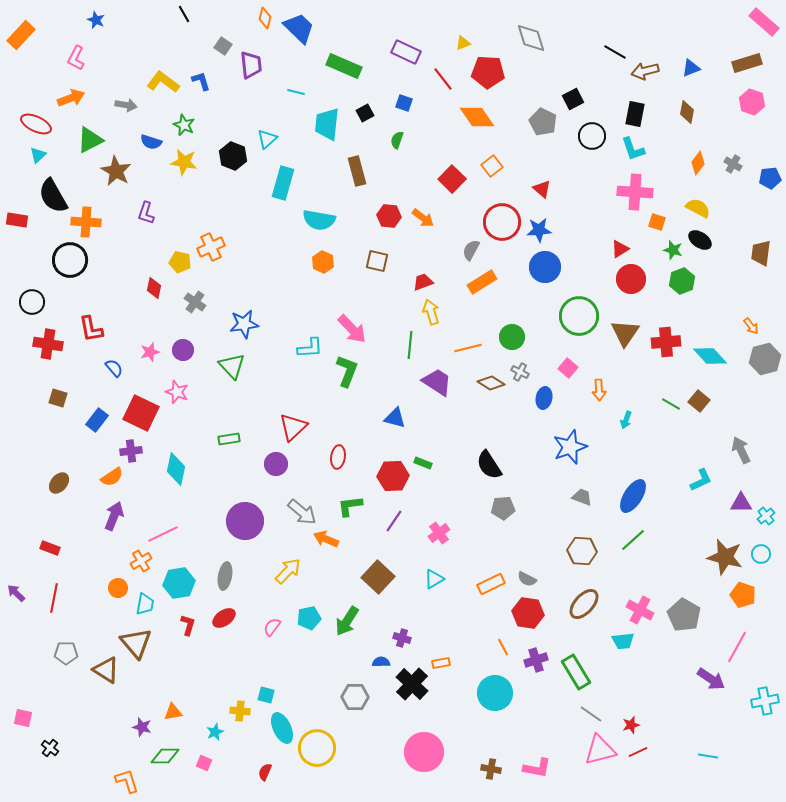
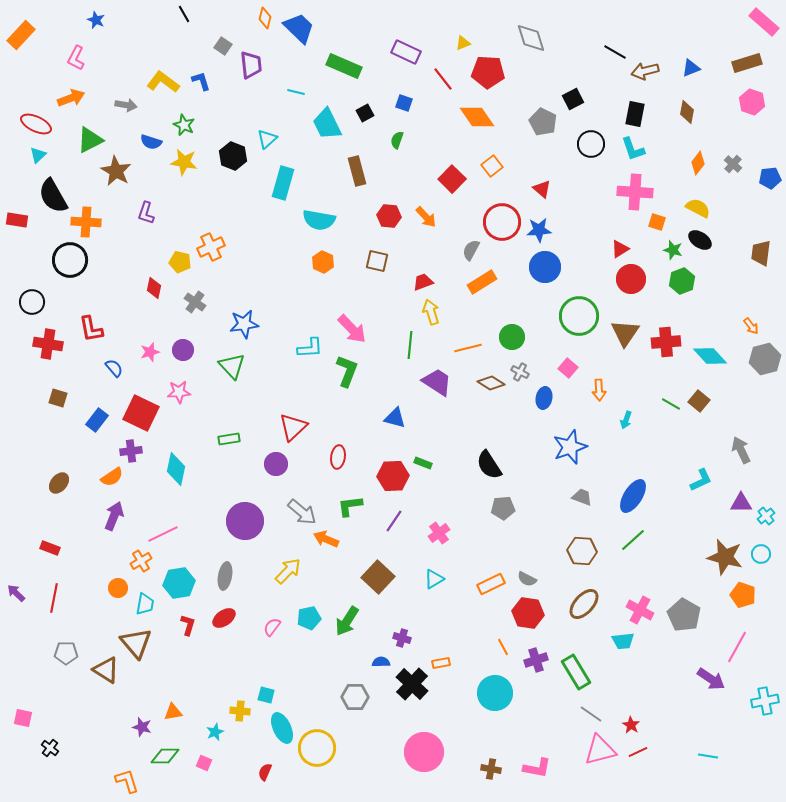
cyan trapezoid at (327, 124): rotated 32 degrees counterclockwise
black circle at (592, 136): moved 1 px left, 8 px down
gray cross at (733, 164): rotated 12 degrees clockwise
orange arrow at (423, 218): moved 3 px right, 1 px up; rotated 10 degrees clockwise
pink star at (177, 392): moved 2 px right; rotated 25 degrees counterclockwise
red star at (631, 725): rotated 24 degrees counterclockwise
